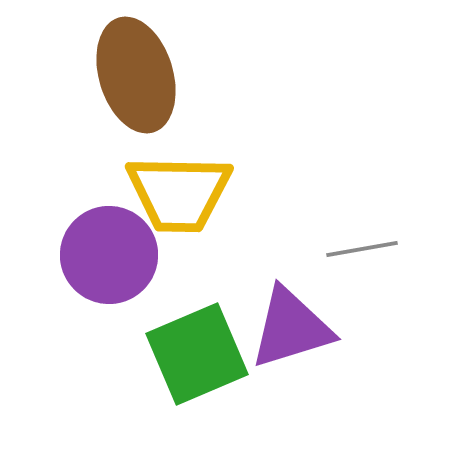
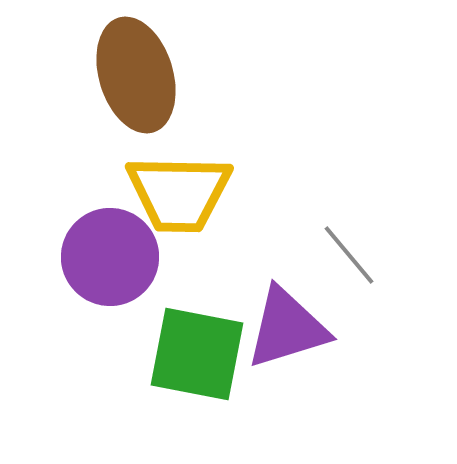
gray line: moved 13 px left, 6 px down; rotated 60 degrees clockwise
purple circle: moved 1 px right, 2 px down
purple triangle: moved 4 px left
green square: rotated 34 degrees clockwise
